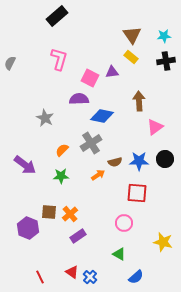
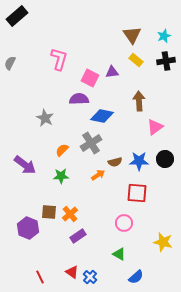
black rectangle: moved 40 px left
cyan star: rotated 16 degrees counterclockwise
yellow rectangle: moved 5 px right, 3 px down
